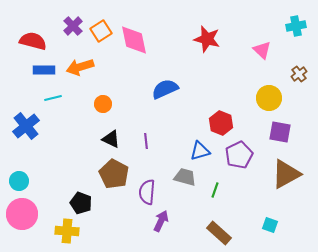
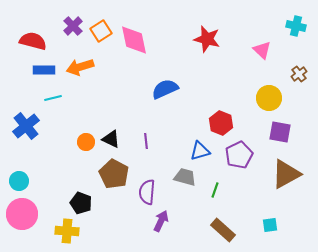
cyan cross: rotated 24 degrees clockwise
orange circle: moved 17 px left, 38 px down
cyan square: rotated 28 degrees counterclockwise
brown rectangle: moved 4 px right, 3 px up
